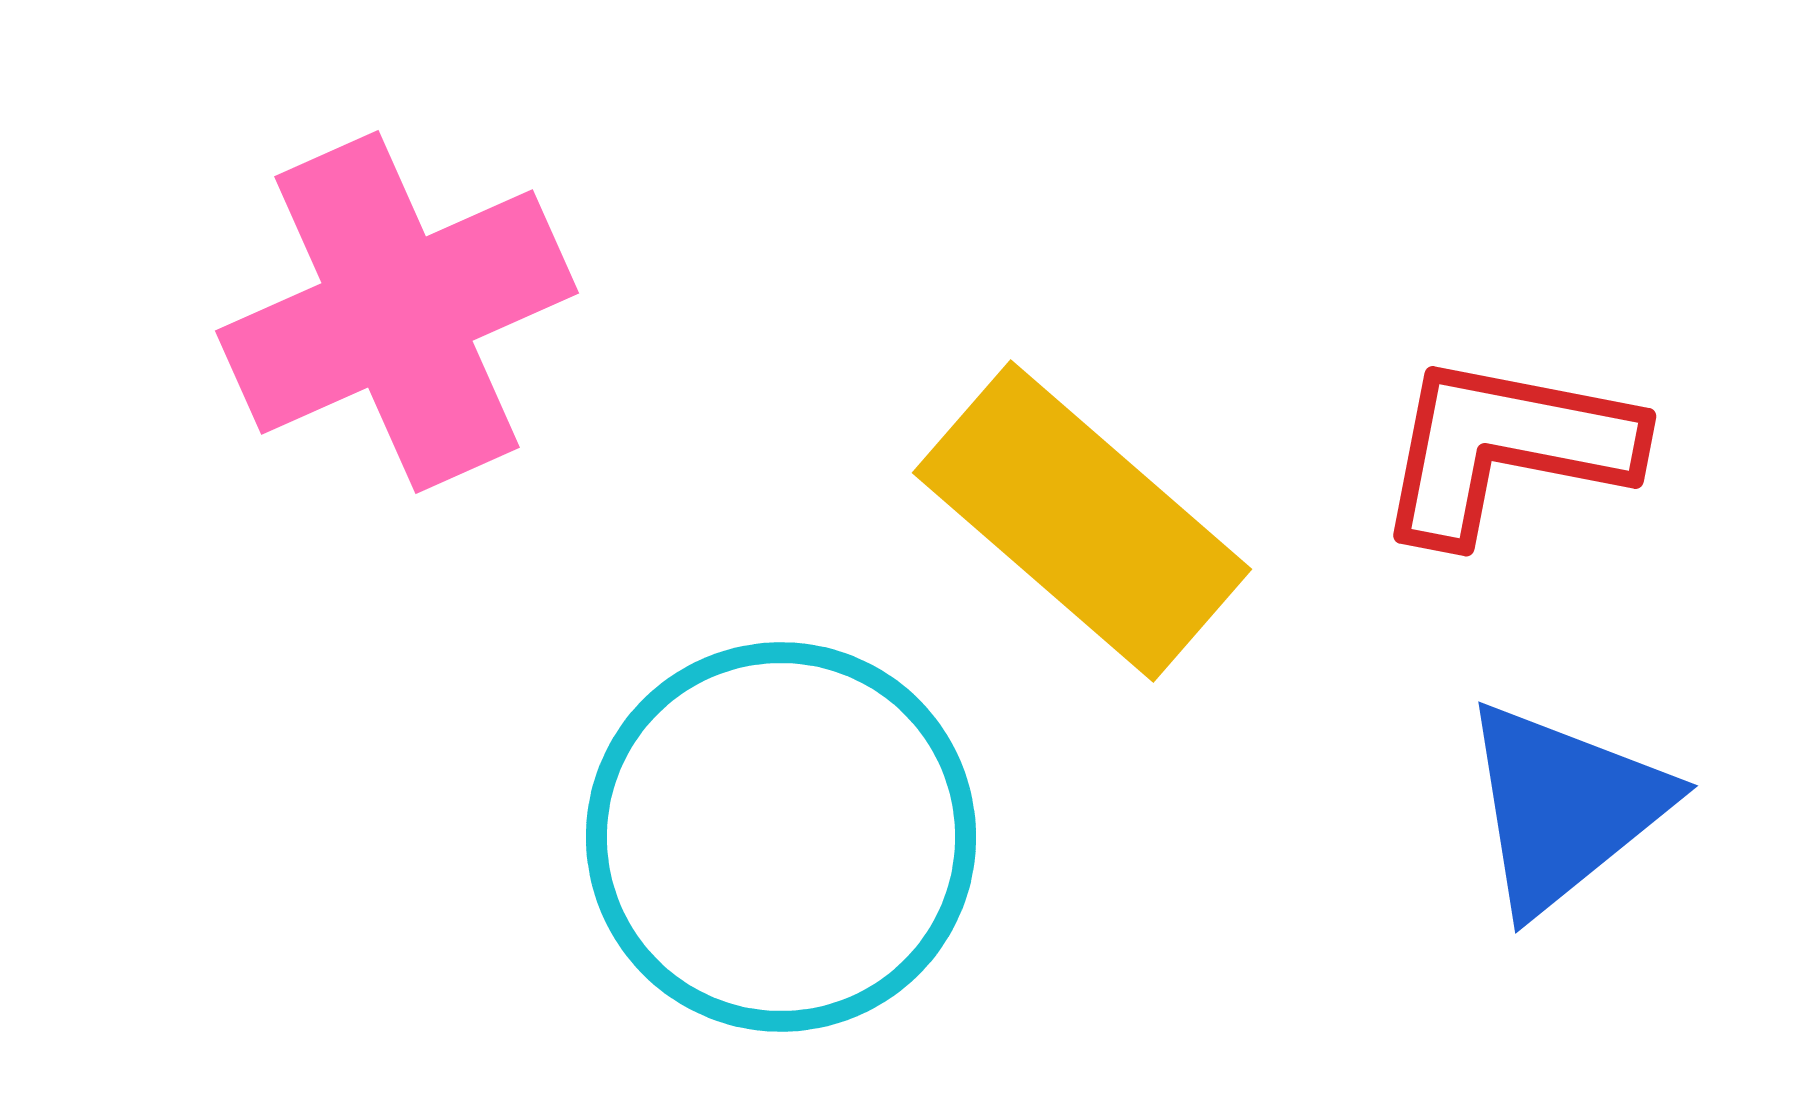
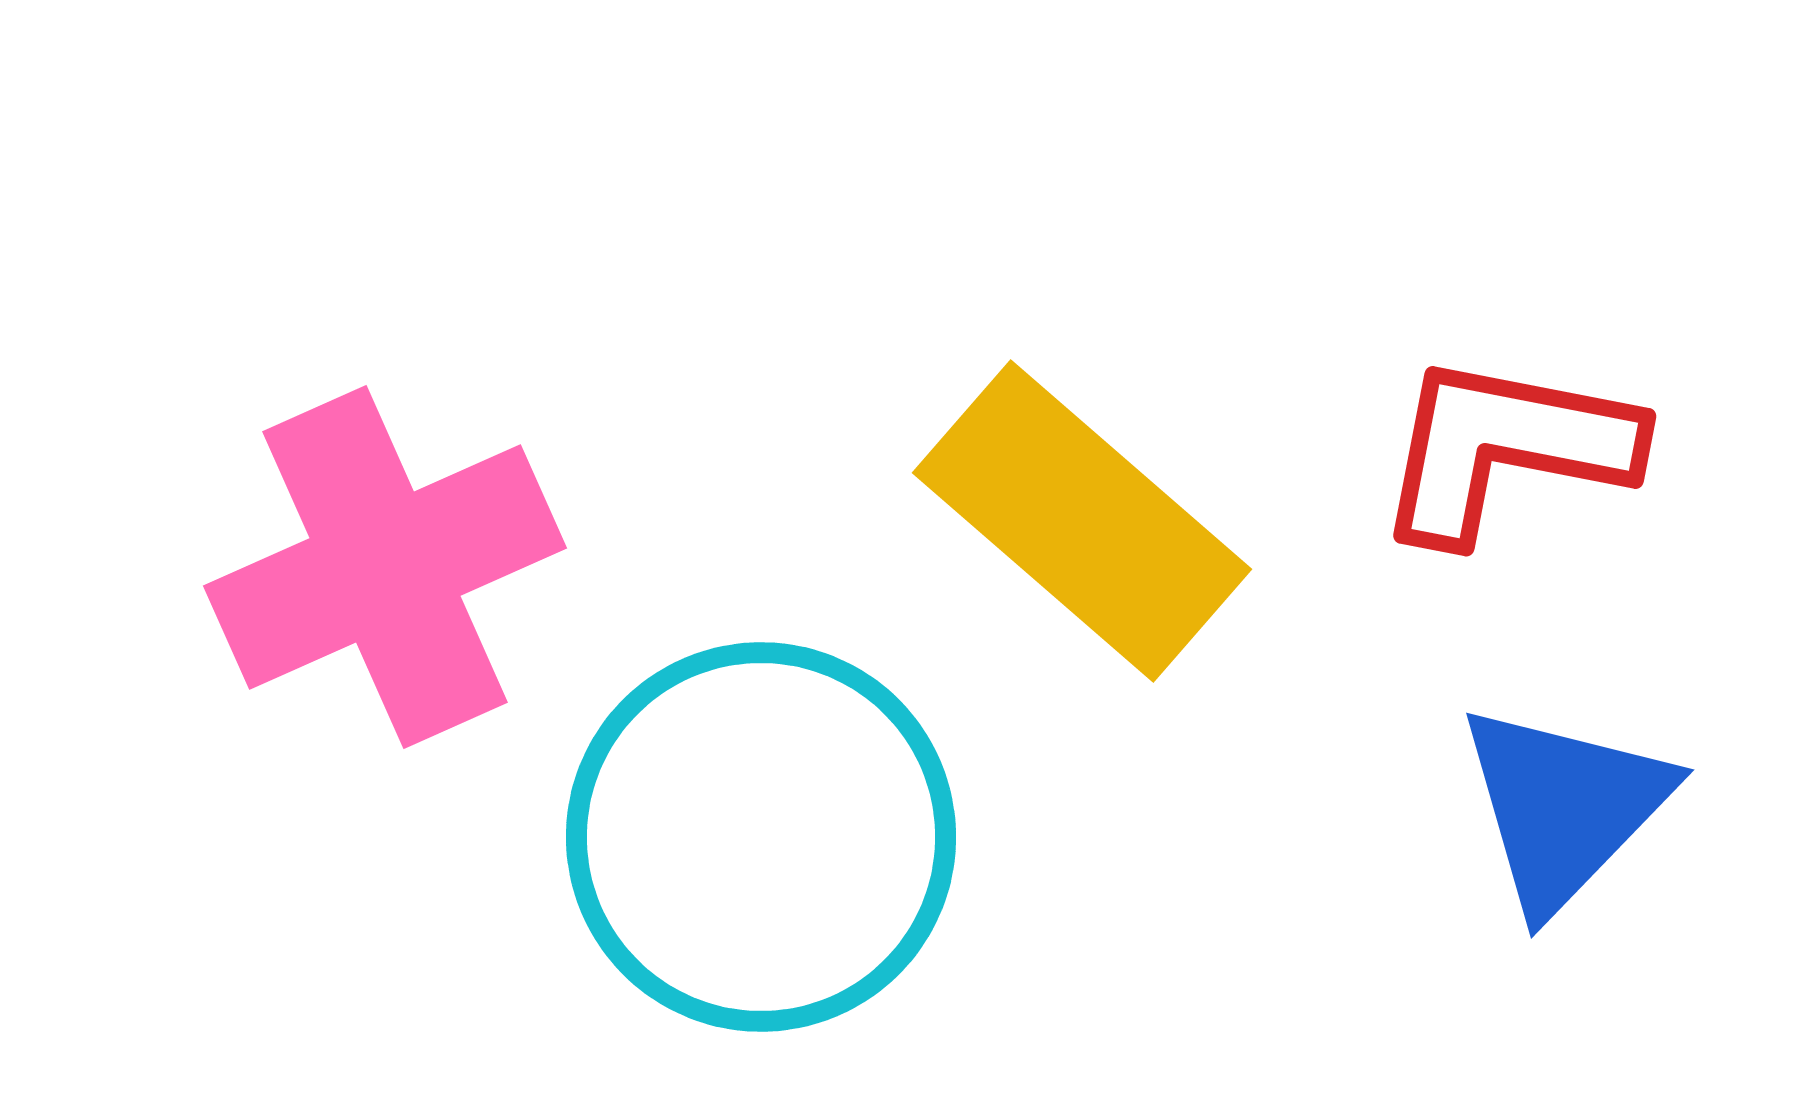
pink cross: moved 12 px left, 255 px down
blue triangle: rotated 7 degrees counterclockwise
cyan circle: moved 20 px left
